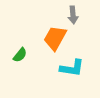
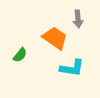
gray arrow: moved 5 px right, 4 px down
orange trapezoid: rotated 96 degrees clockwise
